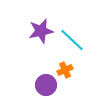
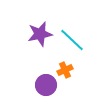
purple star: moved 1 px left, 3 px down
